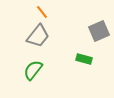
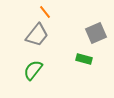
orange line: moved 3 px right
gray square: moved 3 px left, 2 px down
gray trapezoid: moved 1 px left, 1 px up
